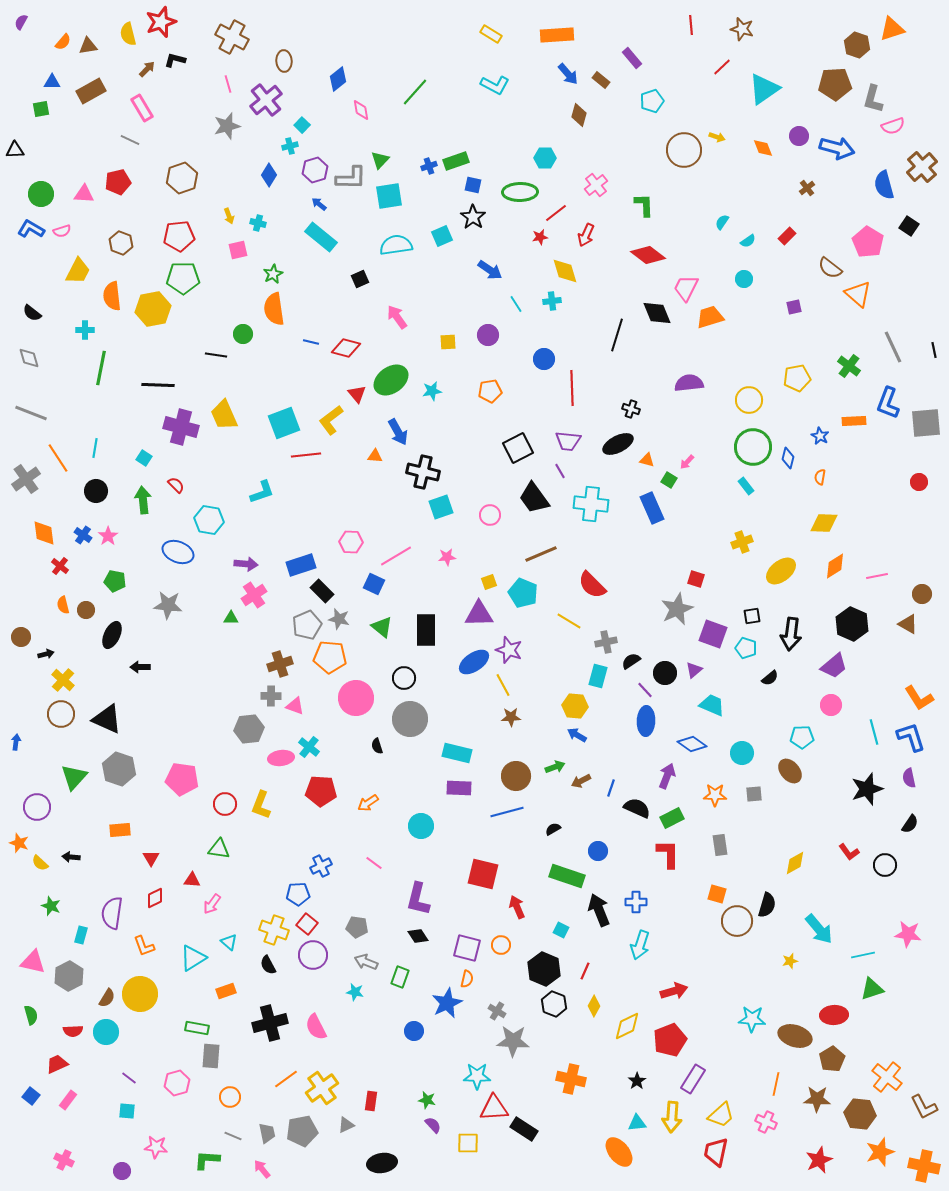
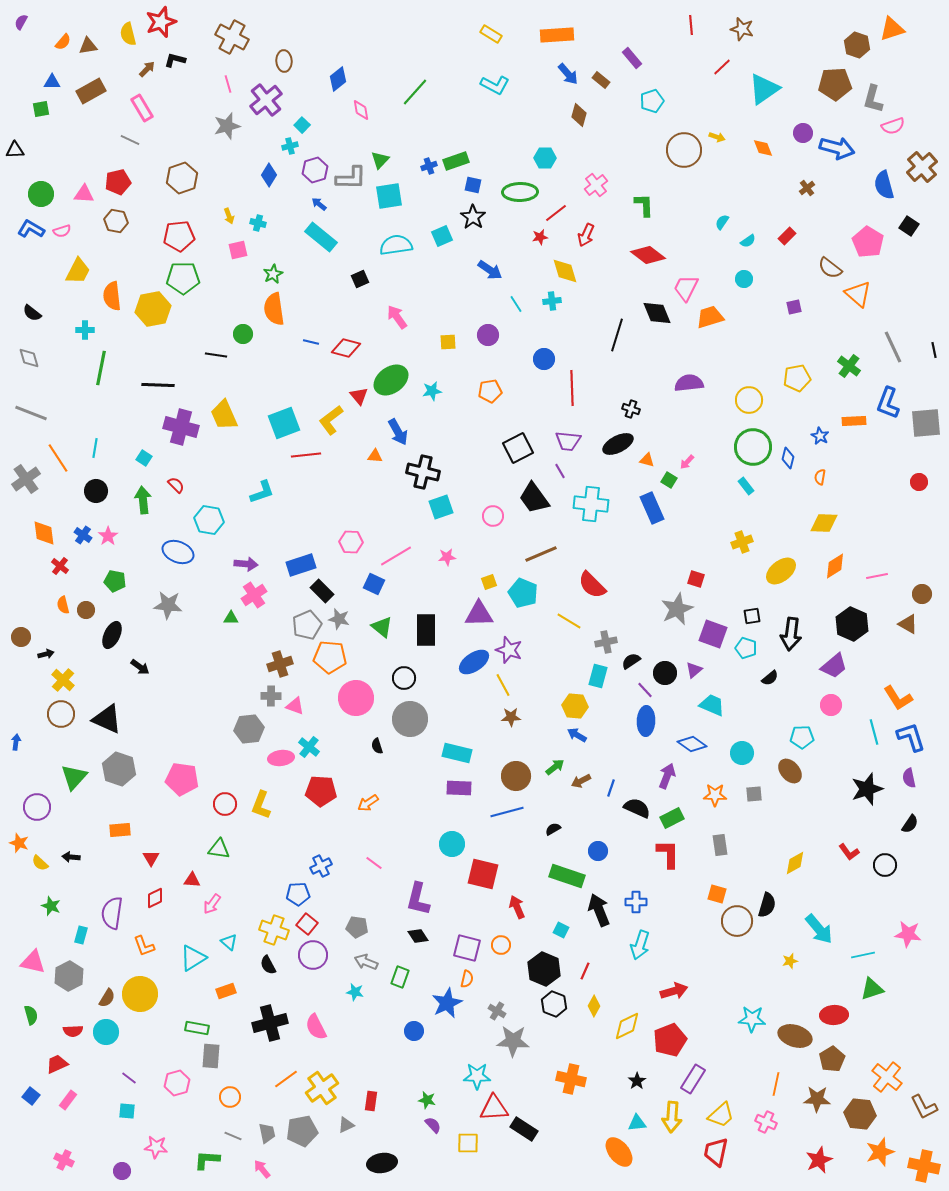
purple circle at (799, 136): moved 4 px right, 3 px up
brown hexagon at (121, 243): moved 5 px left, 22 px up; rotated 10 degrees counterclockwise
red triangle at (357, 394): moved 2 px right, 2 px down
pink circle at (490, 515): moved 3 px right, 1 px down
black arrow at (140, 667): rotated 144 degrees counterclockwise
orange L-shape at (919, 698): moved 21 px left
green arrow at (555, 767): rotated 18 degrees counterclockwise
cyan circle at (421, 826): moved 31 px right, 18 px down
